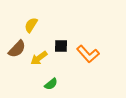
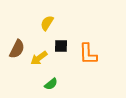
yellow semicircle: moved 16 px right, 2 px up
brown semicircle: rotated 18 degrees counterclockwise
orange L-shape: rotated 40 degrees clockwise
